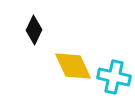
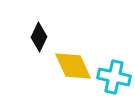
black diamond: moved 5 px right, 7 px down
